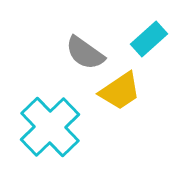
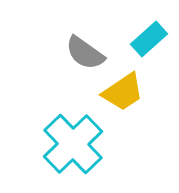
yellow trapezoid: moved 3 px right, 1 px down
cyan cross: moved 23 px right, 17 px down
